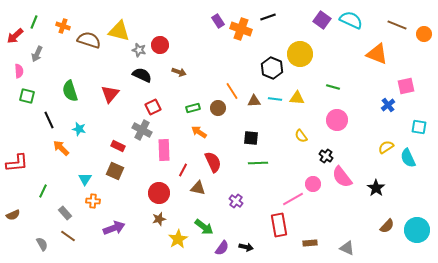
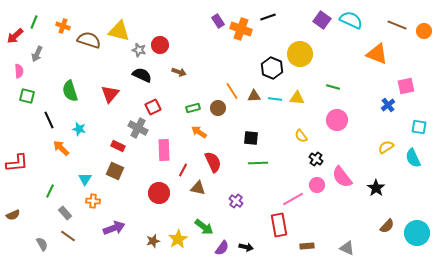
orange circle at (424, 34): moved 3 px up
brown triangle at (254, 101): moved 5 px up
gray cross at (142, 130): moved 4 px left, 2 px up
black cross at (326, 156): moved 10 px left, 3 px down
cyan semicircle at (408, 158): moved 5 px right
pink circle at (313, 184): moved 4 px right, 1 px down
green line at (43, 191): moved 7 px right
brown star at (159, 219): moved 6 px left, 22 px down
cyan circle at (417, 230): moved 3 px down
brown rectangle at (310, 243): moved 3 px left, 3 px down
